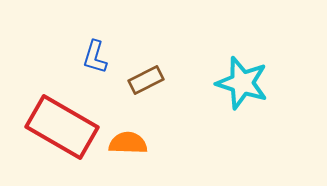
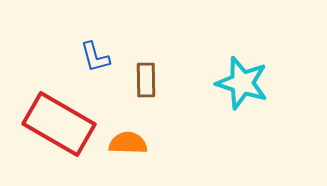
blue L-shape: rotated 32 degrees counterclockwise
brown rectangle: rotated 64 degrees counterclockwise
red rectangle: moved 3 px left, 3 px up
